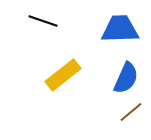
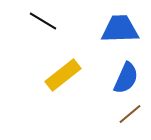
black line: rotated 12 degrees clockwise
brown line: moved 1 px left, 2 px down
